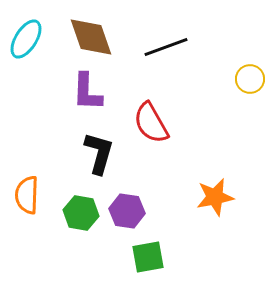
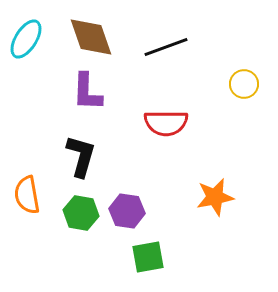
yellow circle: moved 6 px left, 5 px down
red semicircle: moved 15 px right; rotated 60 degrees counterclockwise
black L-shape: moved 18 px left, 3 px down
orange semicircle: rotated 12 degrees counterclockwise
